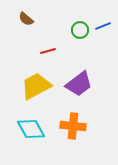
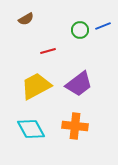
brown semicircle: rotated 70 degrees counterclockwise
orange cross: moved 2 px right
